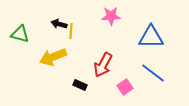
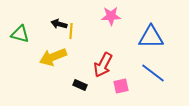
pink square: moved 4 px left, 1 px up; rotated 21 degrees clockwise
